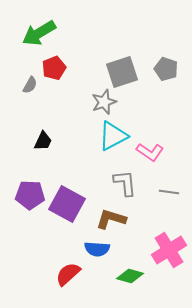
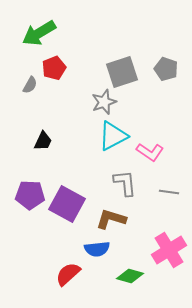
blue semicircle: rotated 10 degrees counterclockwise
